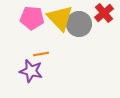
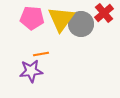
yellow triangle: moved 1 px right, 1 px down; rotated 20 degrees clockwise
gray circle: moved 2 px right
purple star: rotated 20 degrees counterclockwise
